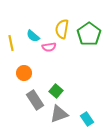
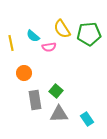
yellow semicircle: rotated 42 degrees counterclockwise
green pentagon: rotated 30 degrees clockwise
gray rectangle: rotated 24 degrees clockwise
gray triangle: rotated 18 degrees clockwise
